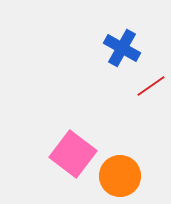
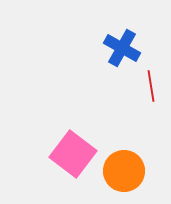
red line: rotated 64 degrees counterclockwise
orange circle: moved 4 px right, 5 px up
